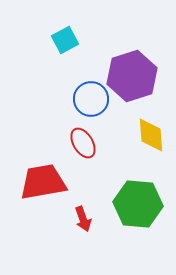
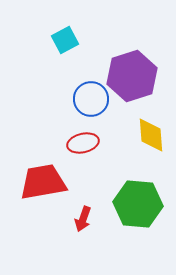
red ellipse: rotated 72 degrees counterclockwise
red arrow: rotated 40 degrees clockwise
